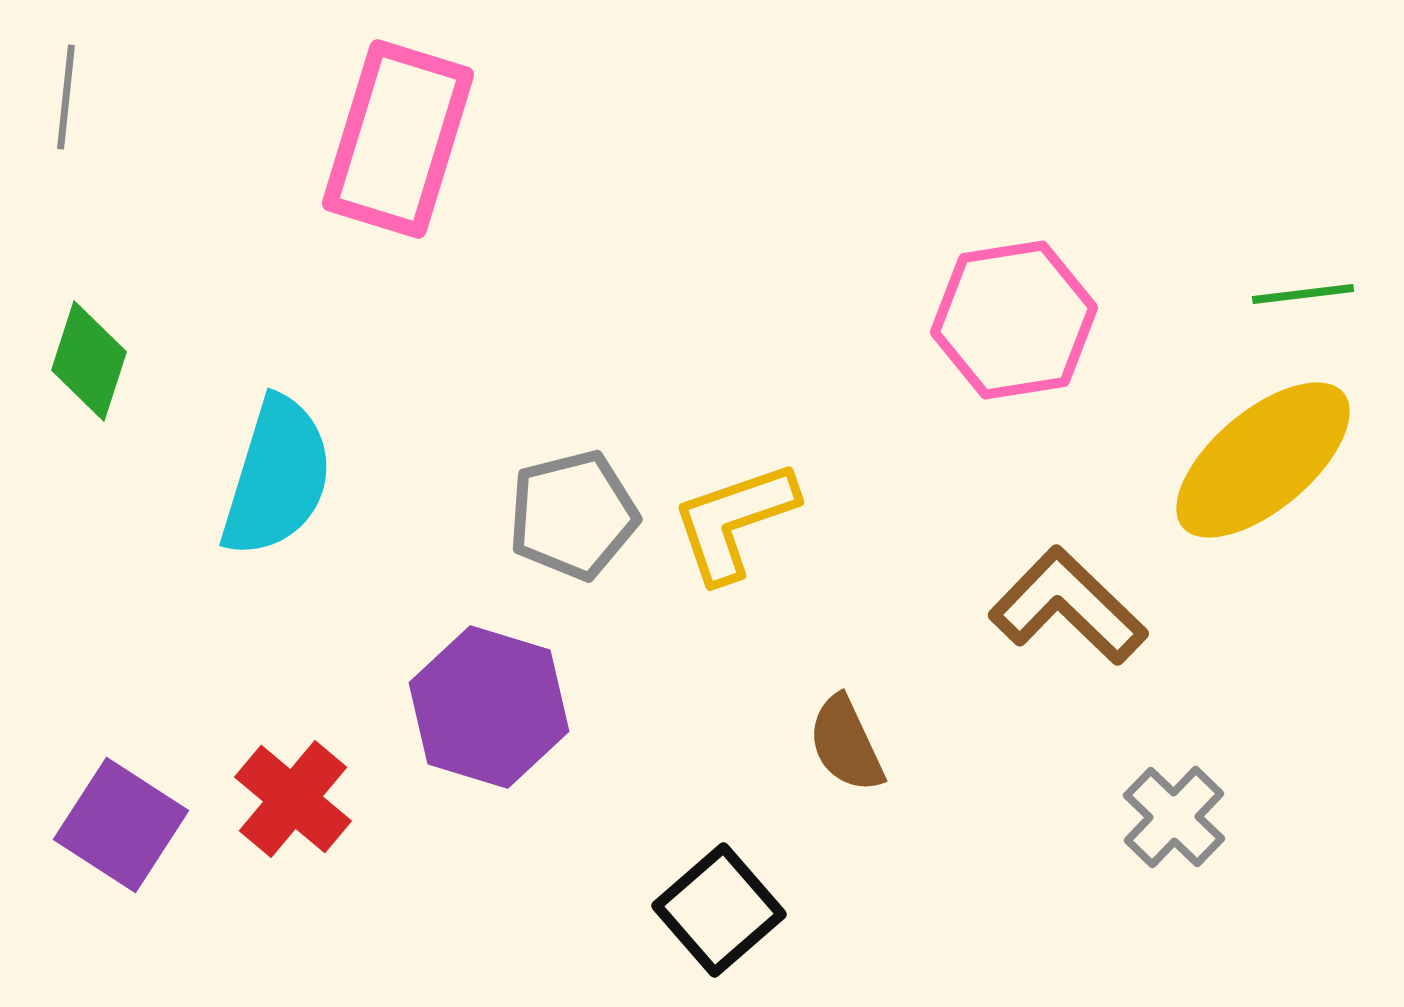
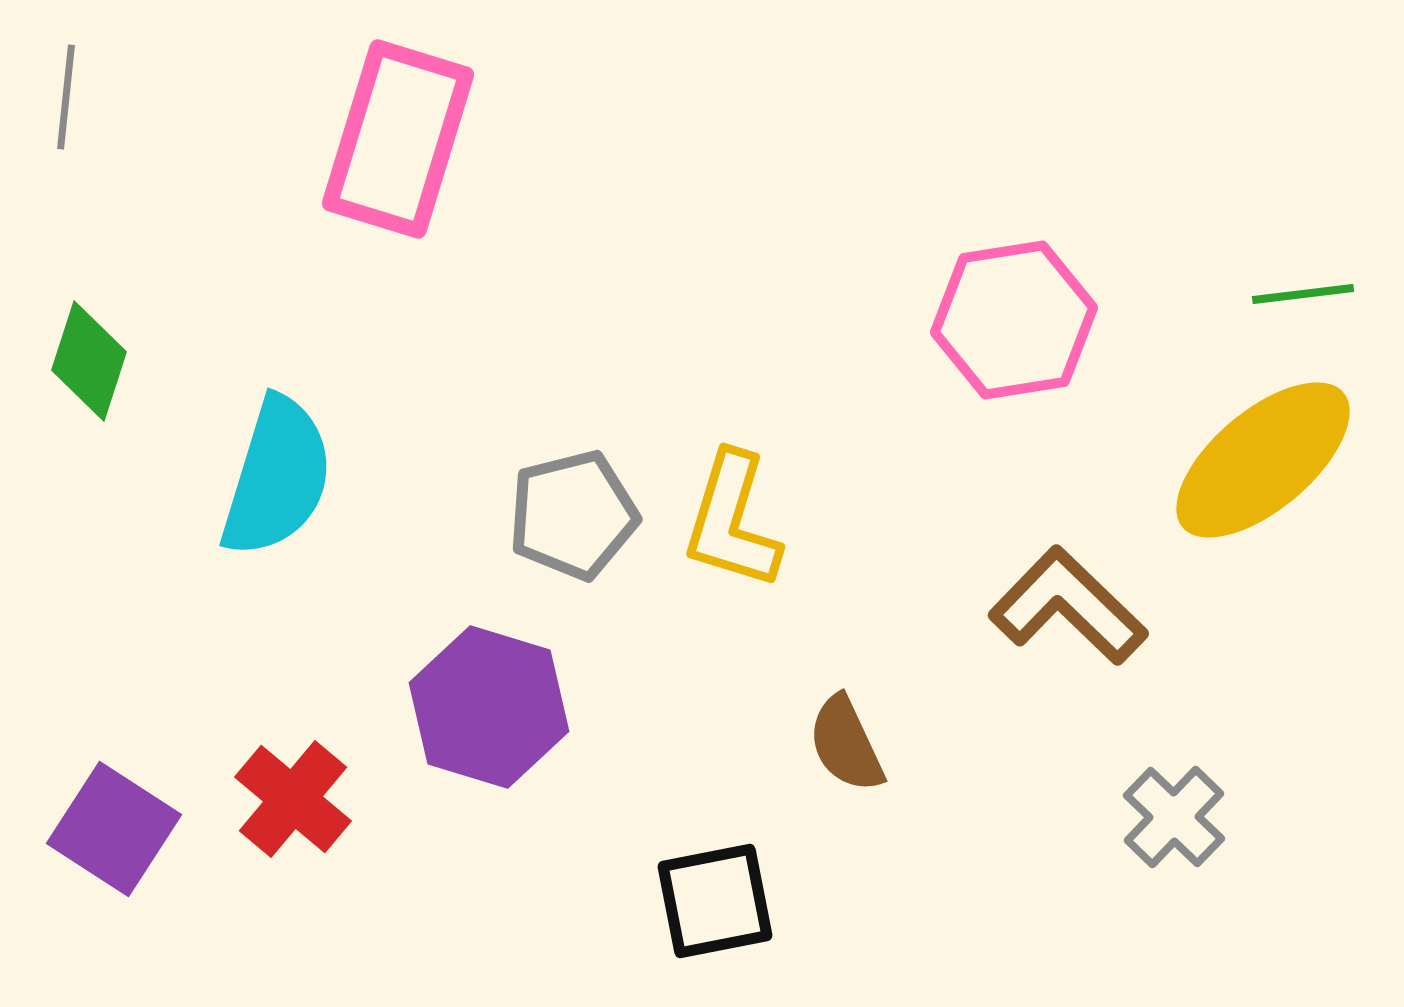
yellow L-shape: moved 2 px left; rotated 54 degrees counterclockwise
purple square: moved 7 px left, 4 px down
black square: moved 4 px left, 9 px up; rotated 30 degrees clockwise
